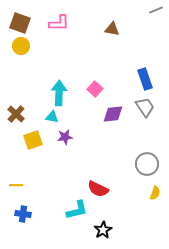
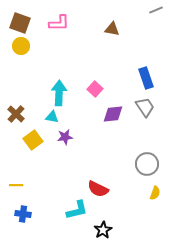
blue rectangle: moved 1 px right, 1 px up
yellow square: rotated 18 degrees counterclockwise
